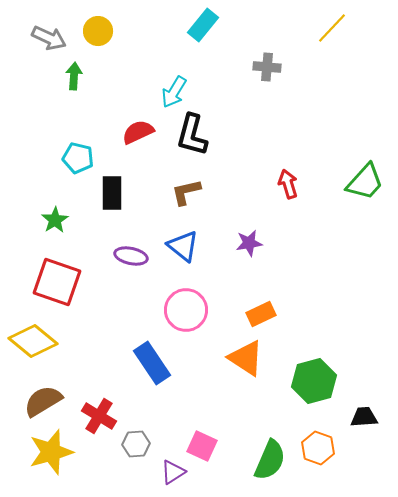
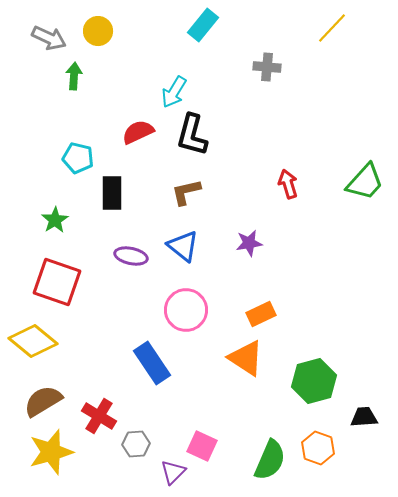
purple triangle: rotated 12 degrees counterclockwise
